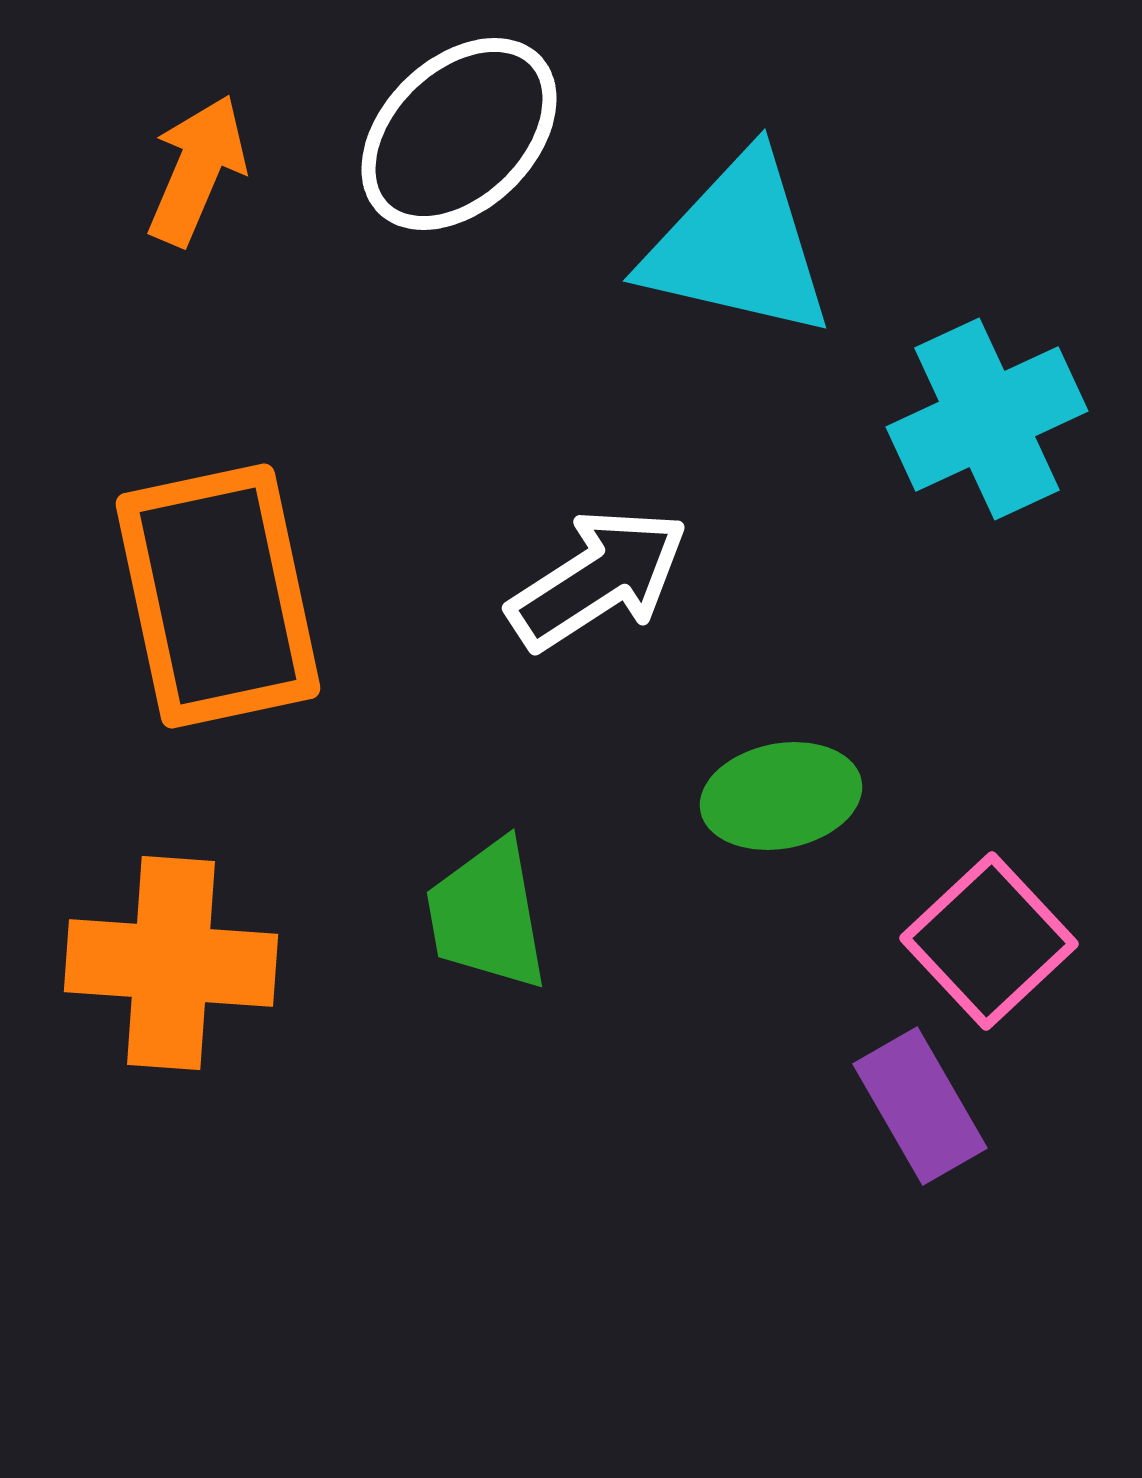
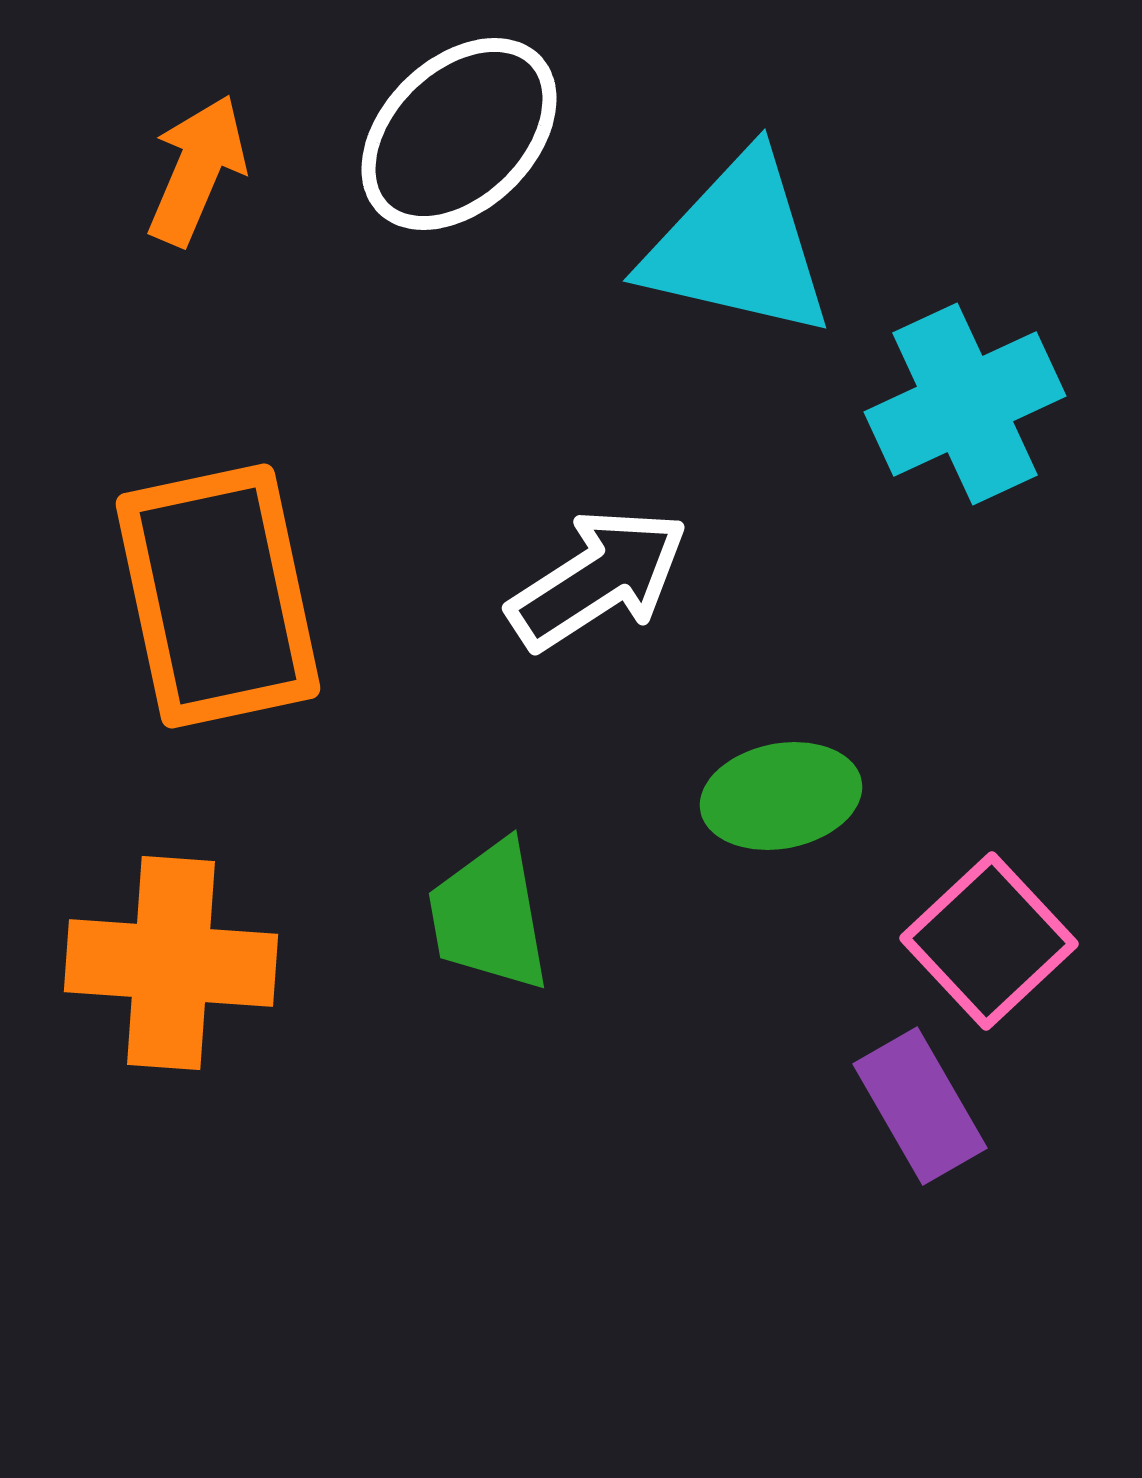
cyan cross: moved 22 px left, 15 px up
green trapezoid: moved 2 px right, 1 px down
